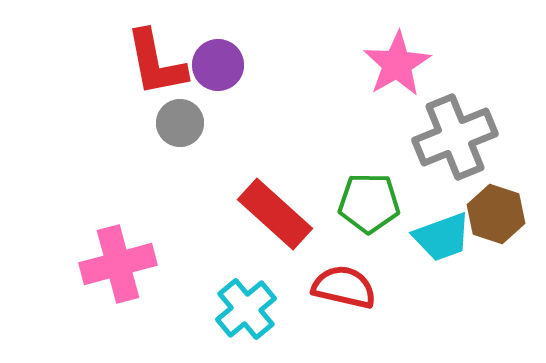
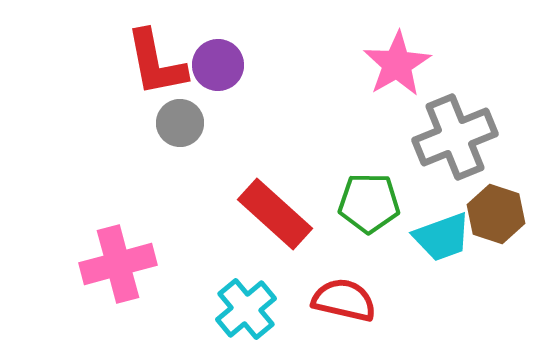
red semicircle: moved 13 px down
